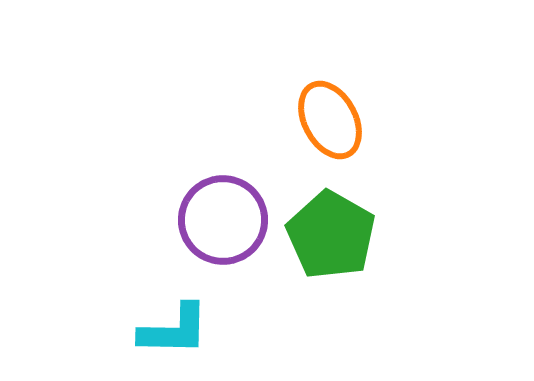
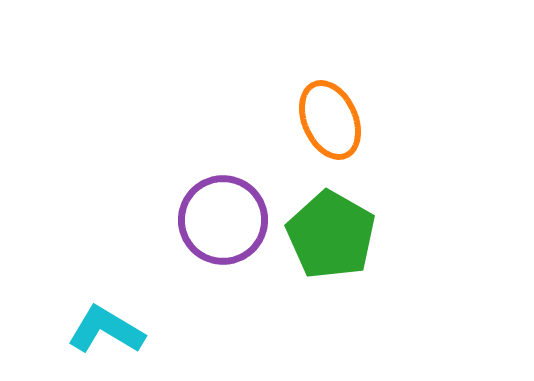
orange ellipse: rotated 4 degrees clockwise
cyan L-shape: moved 68 px left; rotated 150 degrees counterclockwise
